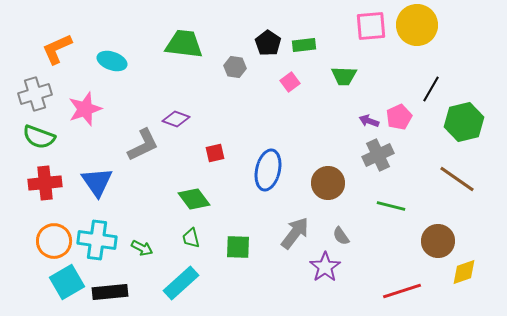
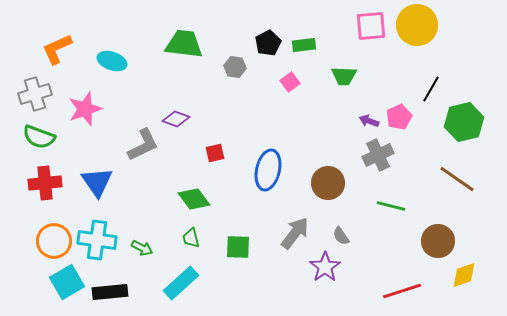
black pentagon at (268, 43): rotated 10 degrees clockwise
yellow diamond at (464, 272): moved 3 px down
